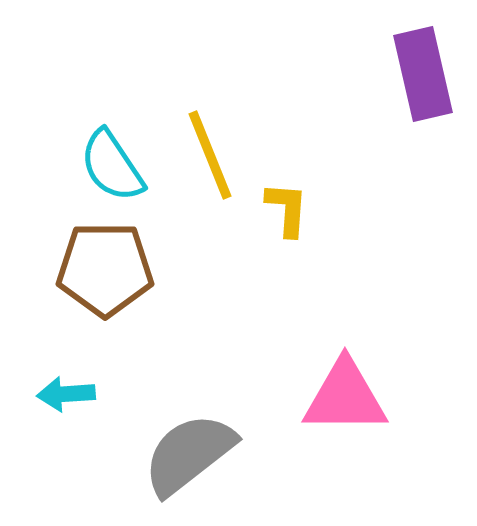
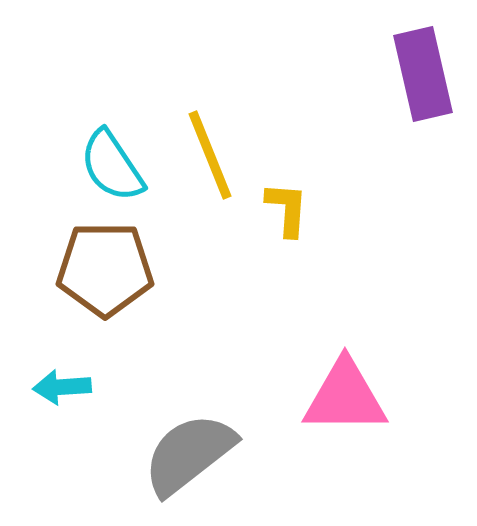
cyan arrow: moved 4 px left, 7 px up
